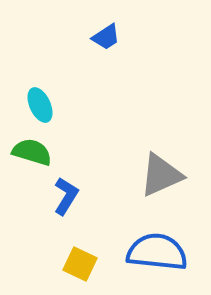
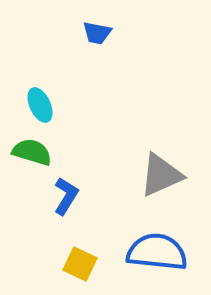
blue trapezoid: moved 9 px left, 4 px up; rotated 44 degrees clockwise
